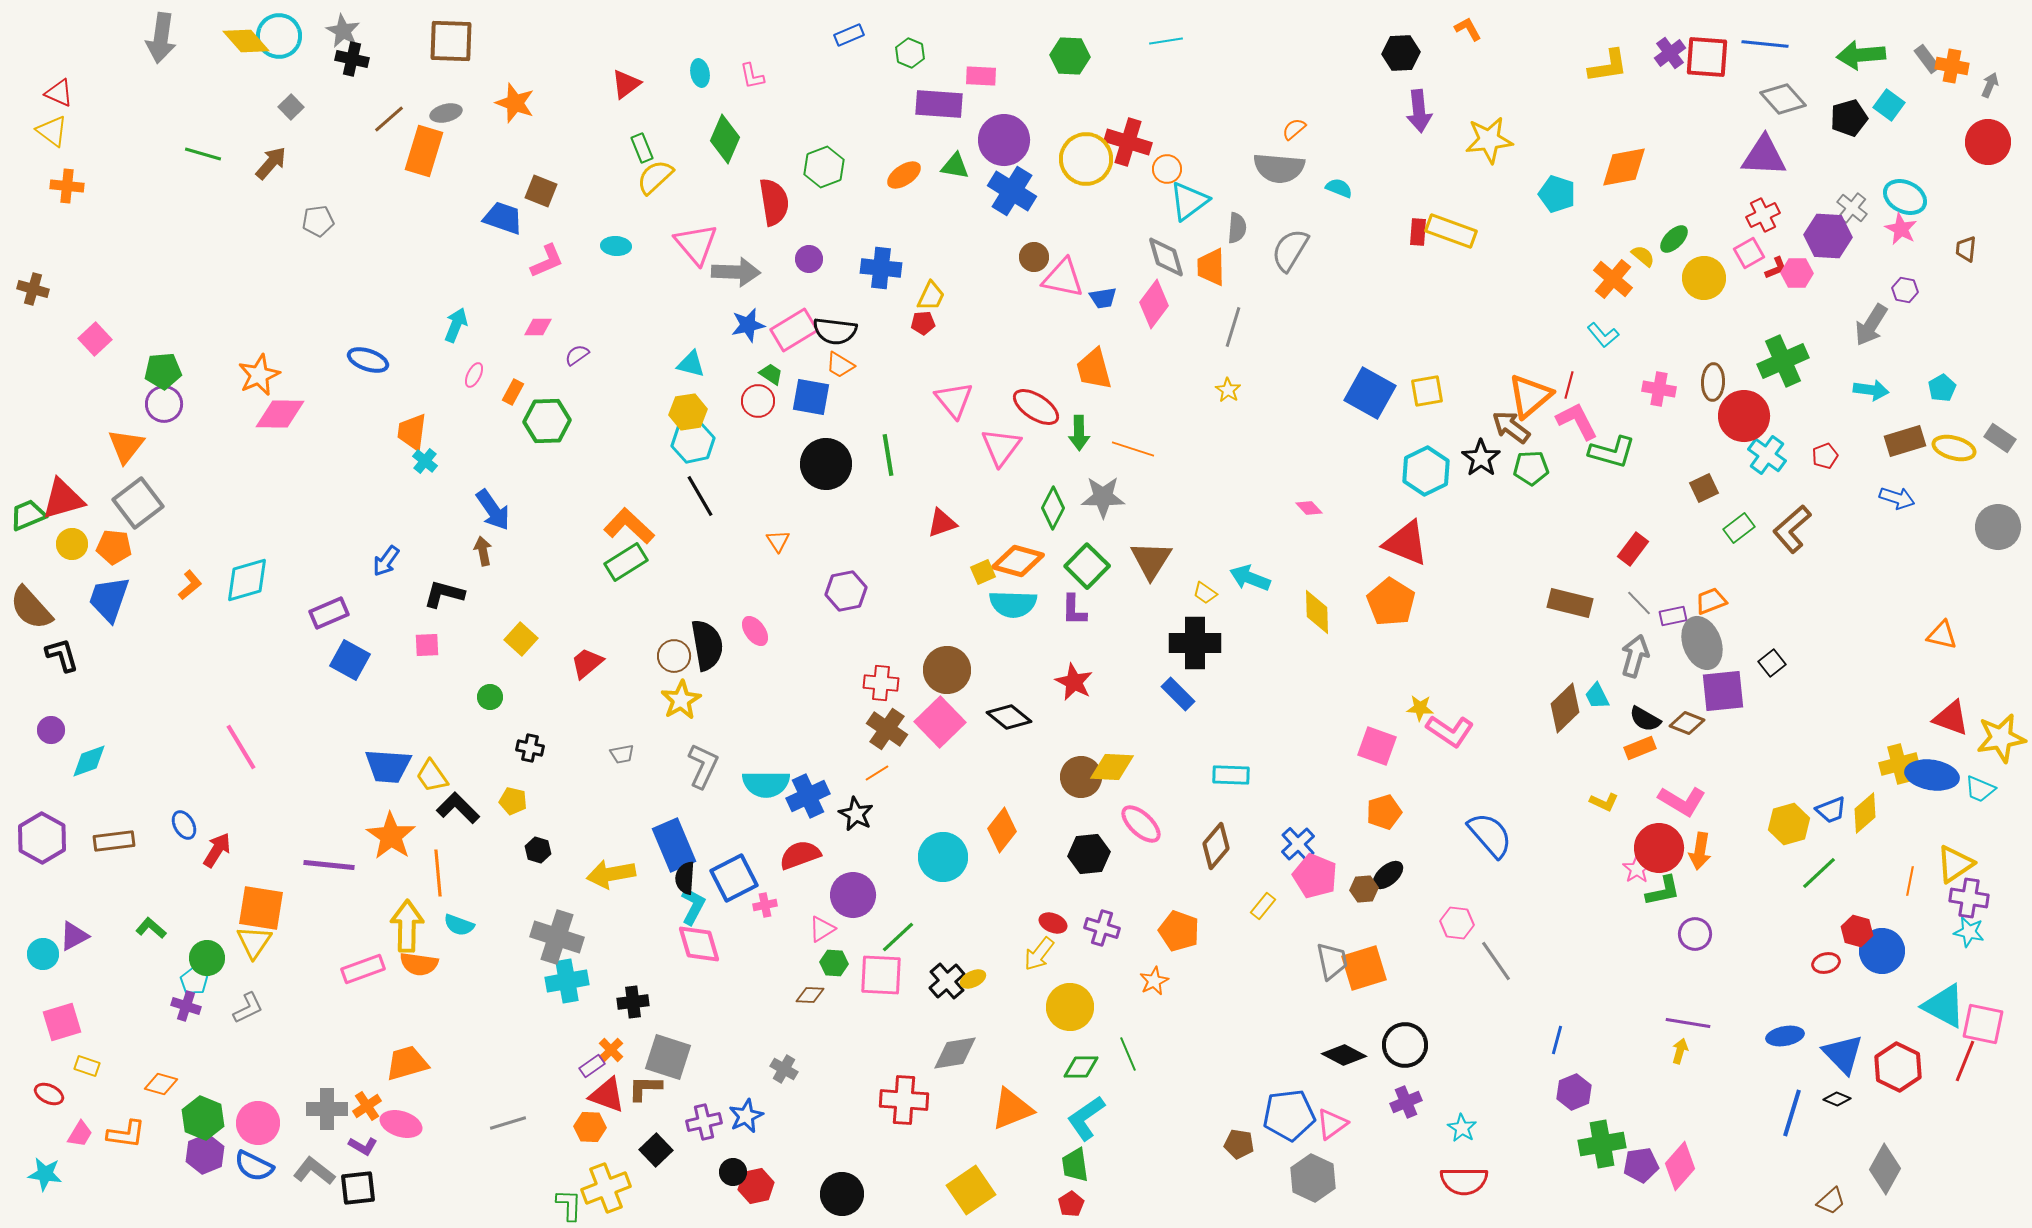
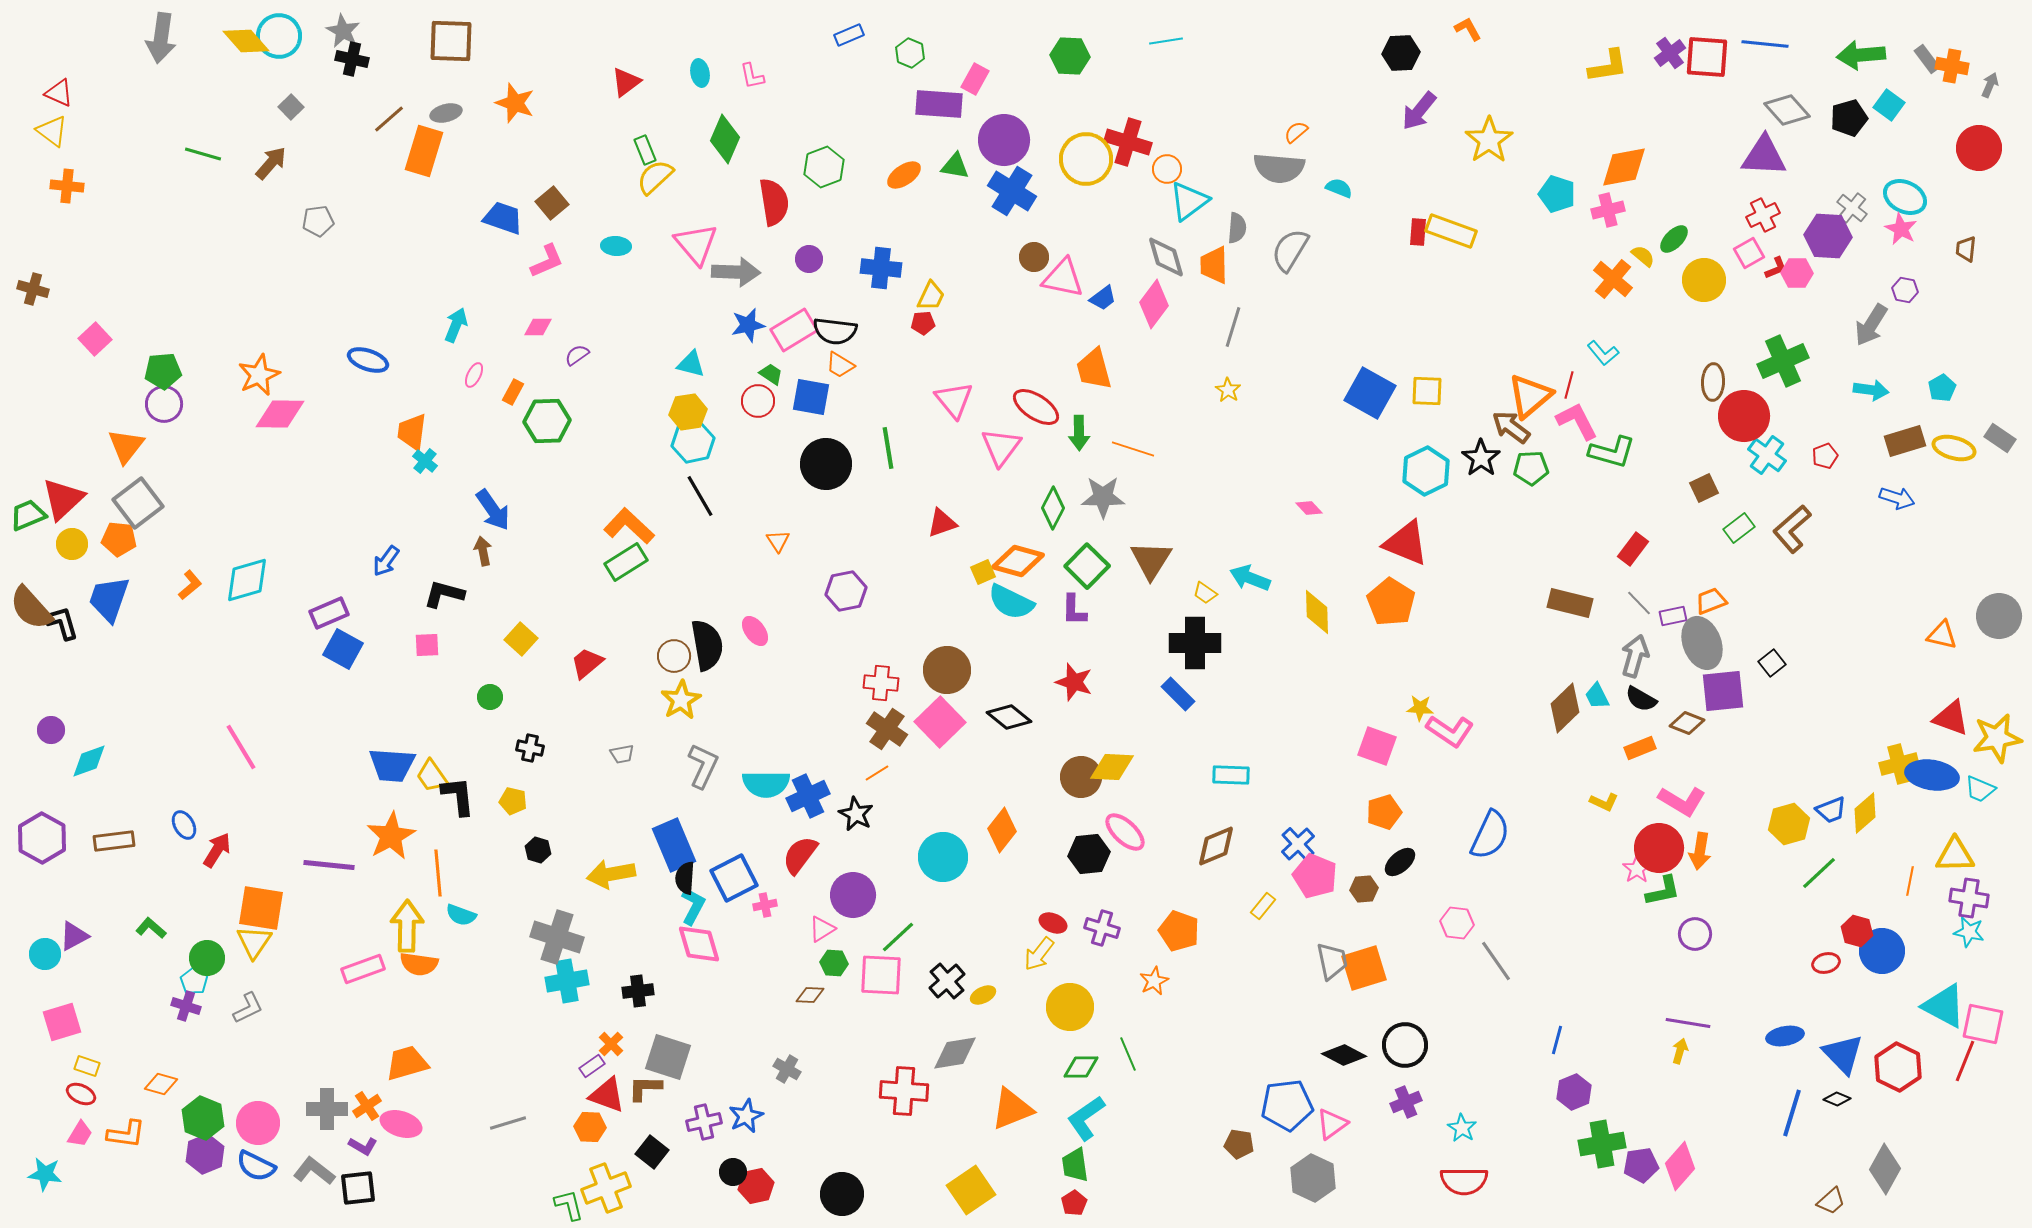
pink rectangle at (981, 76): moved 6 px left, 3 px down; rotated 64 degrees counterclockwise
red triangle at (626, 84): moved 2 px up
gray diamond at (1783, 99): moved 4 px right, 11 px down
purple arrow at (1419, 111): rotated 45 degrees clockwise
orange semicircle at (1294, 129): moved 2 px right, 3 px down
yellow star at (1489, 140): rotated 27 degrees counterclockwise
red circle at (1988, 142): moved 9 px left, 6 px down
green rectangle at (642, 148): moved 3 px right, 2 px down
brown square at (541, 191): moved 11 px right, 12 px down; rotated 28 degrees clockwise
orange trapezoid at (1211, 267): moved 3 px right, 2 px up
yellow circle at (1704, 278): moved 2 px down
blue trapezoid at (1103, 298): rotated 28 degrees counterclockwise
cyan L-shape at (1603, 335): moved 18 px down
pink cross at (1659, 389): moved 51 px left, 179 px up; rotated 24 degrees counterclockwise
yellow square at (1427, 391): rotated 12 degrees clockwise
green line at (888, 455): moved 7 px up
red triangle at (63, 499): rotated 27 degrees counterclockwise
gray circle at (1998, 527): moved 1 px right, 89 px down
orange pentagon at (114, 547): moved 5 px right, 8 px up
cyan semicircle at (1013, 604): moved 2 px left, 2 px up; rotated 24 degrees clockwise
black L-shape at (62, 655): moved 32 px up
blue square at (350, 660): moved 7 px left, 11 px up
red star at (1074, 682): rotated 9 degrees counterclockwise
black semicircle at (1645, 719): moved 4 px left, 20 px up
yellow star at (2001, 738): moved 4 px left
blue trapezoid at (388, 766): moved 4 px right, 1 px up
black L-shape at (458, 808): moved 12 px up; rotated 39 degrees clockwise
pink ellipse at (1141, 824): moved 16 px left, 8 px down
blue semicircle at (1490, 835): rotated 66 degrees clockwise
orange star at (391, 836): rotated 9 degrees clockwise
brown diamond at (1216, 846): rotated 27 degrees clockwise
red semicircle at (800, 855): rotated 33 degrees counterclockwise
yellow triangle at (1955, 864): moved 9 px up; rotated 33 degrees clockwise
black ellipse at (1388, 875): moved 12 px right, 13 px up
cyan semicircle at (459, 925): moved 2 px right, 10 px up
cyan circle at (43, 954): moved 2 px right
yellow ellipse at (973, 979): moved 10 px right, 16 px down
black cross at (633, 1002): moved 5 px right, 11 px up
orange cross at (611, 1050): moved 6 px up
gray cross at (784, 1069): moved 3 px right
red ellipse at (49, 1094): moved 32 px right
red cross at (904, 1100): moved 9 px up
blue pentagon at (1289, 1115): moved 2 px left, 10 px up
black square at (656, 1150): moved 4 px left, 2 px down; rotated 8 degrees counterclockwise
blue semicircle at (254, 1166): moved 2 px right
red pentagon at (1071, 1204): moved 3 px right, 1 px up
green L-shape at (569, 1205): rotated 16 degrees counterclockwise
